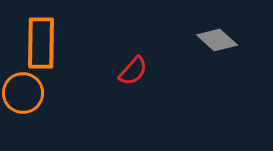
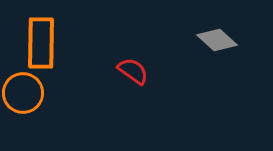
red semicircle: rotated 96 degrees counterclockwise
